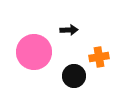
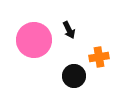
black arrow: rotated 66 degrees clockwise
pink circle: moved 12 px up
